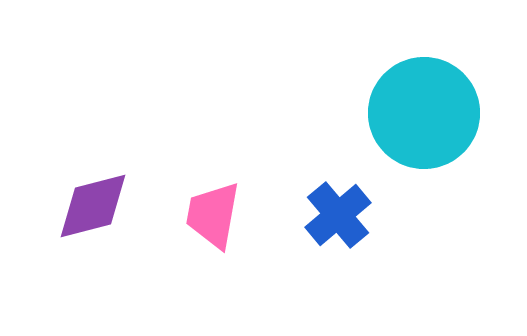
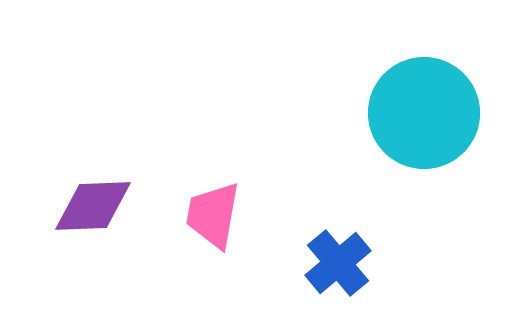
purple diamond: rotated 12 degrees clockwise
blue cross: moved 48 px down
